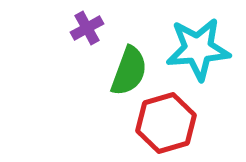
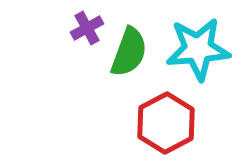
green semicircle: moved 19 px up
red hexagon: rotated 12 degrees counterclockwise
